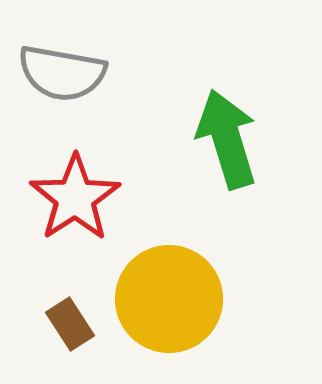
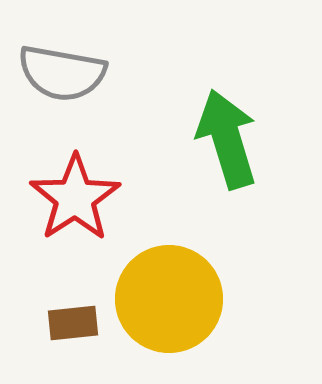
brown rectangle: moved 3 px right, 1 px up; rotated 63 degrees counterclockwise
